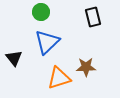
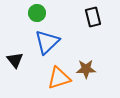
green circle: moved 4 px left, 1 px down
black triangle: moved 1 px right, 2 px down
brown star: moved 2 px down
